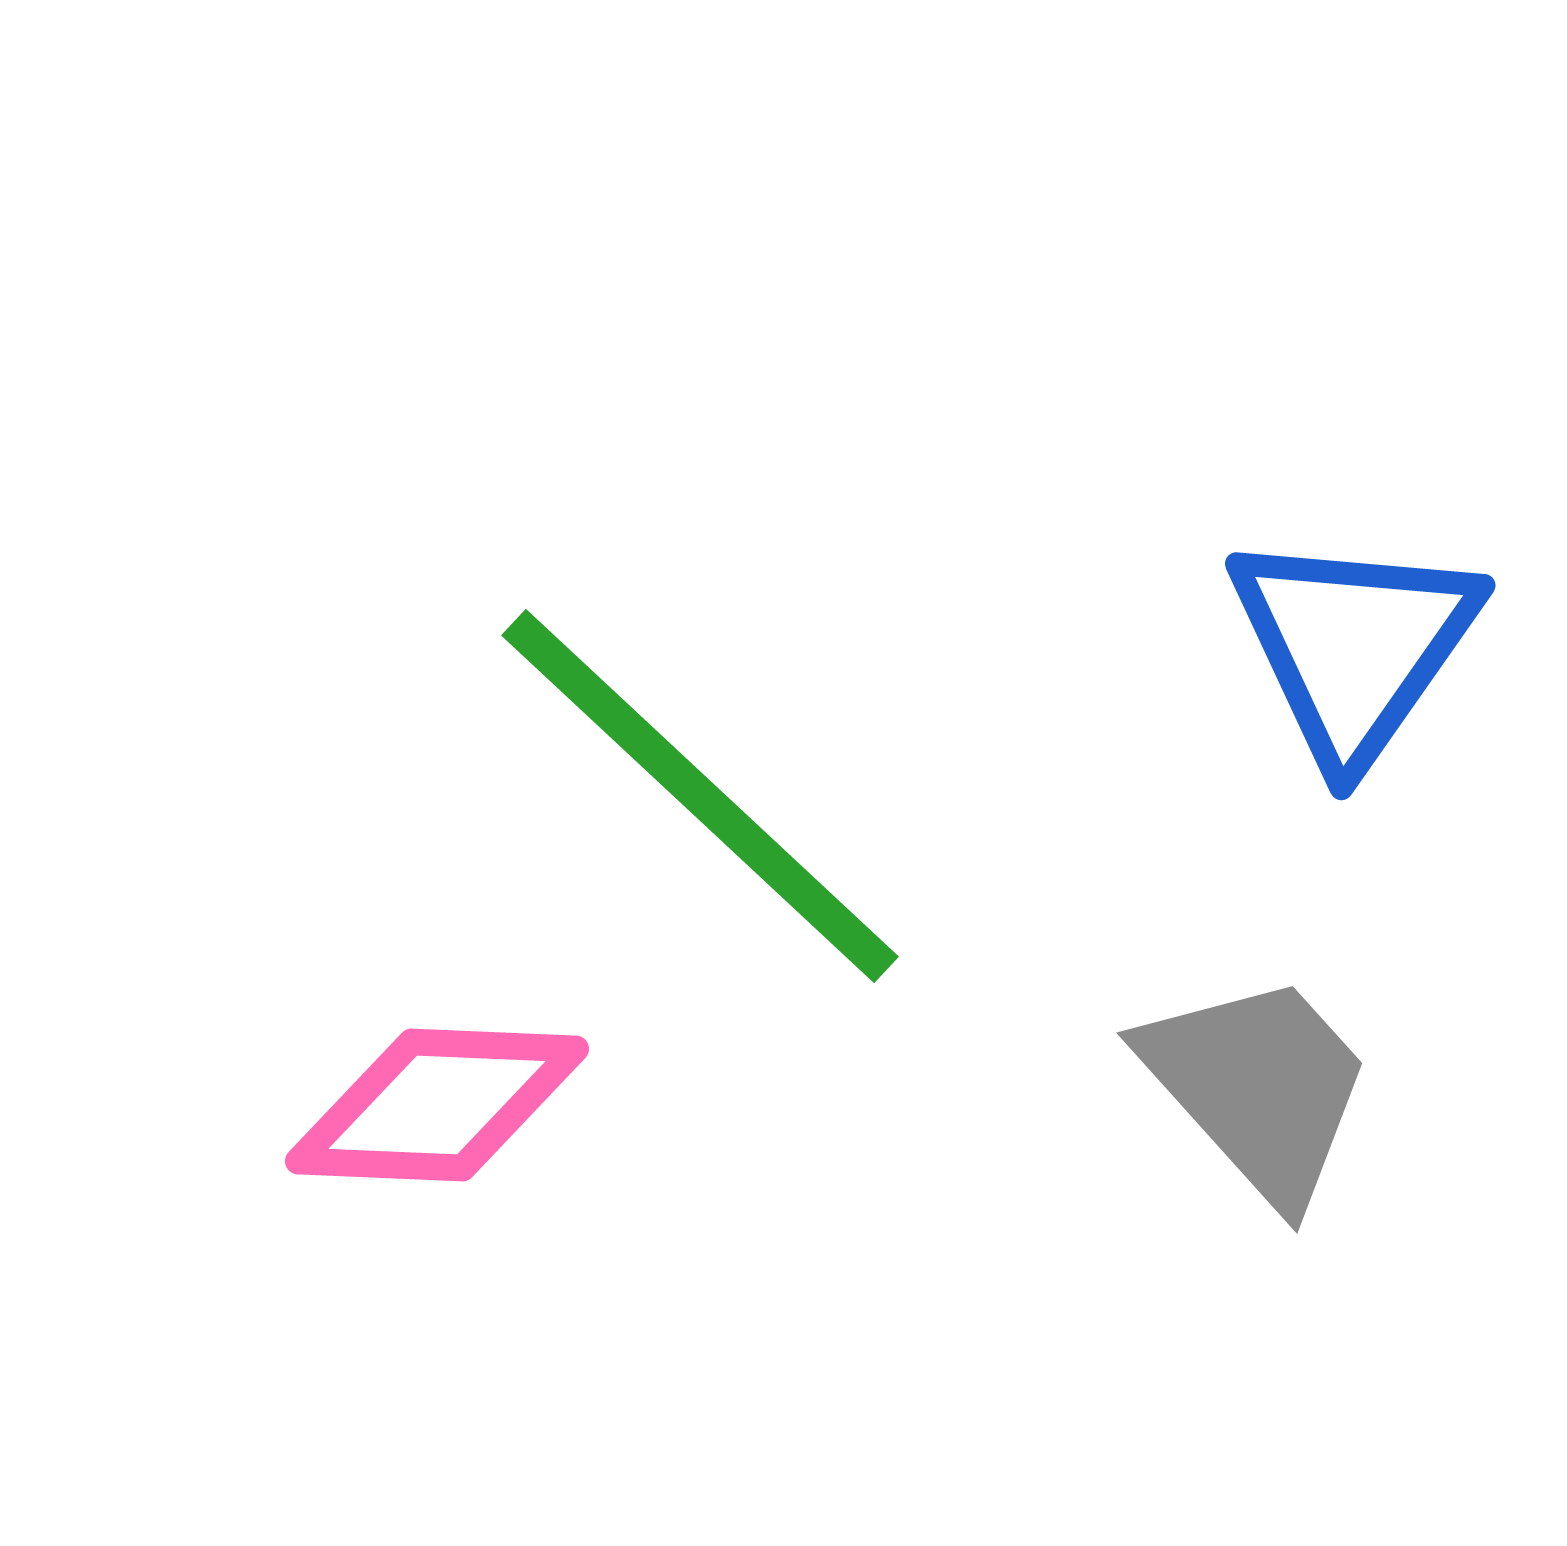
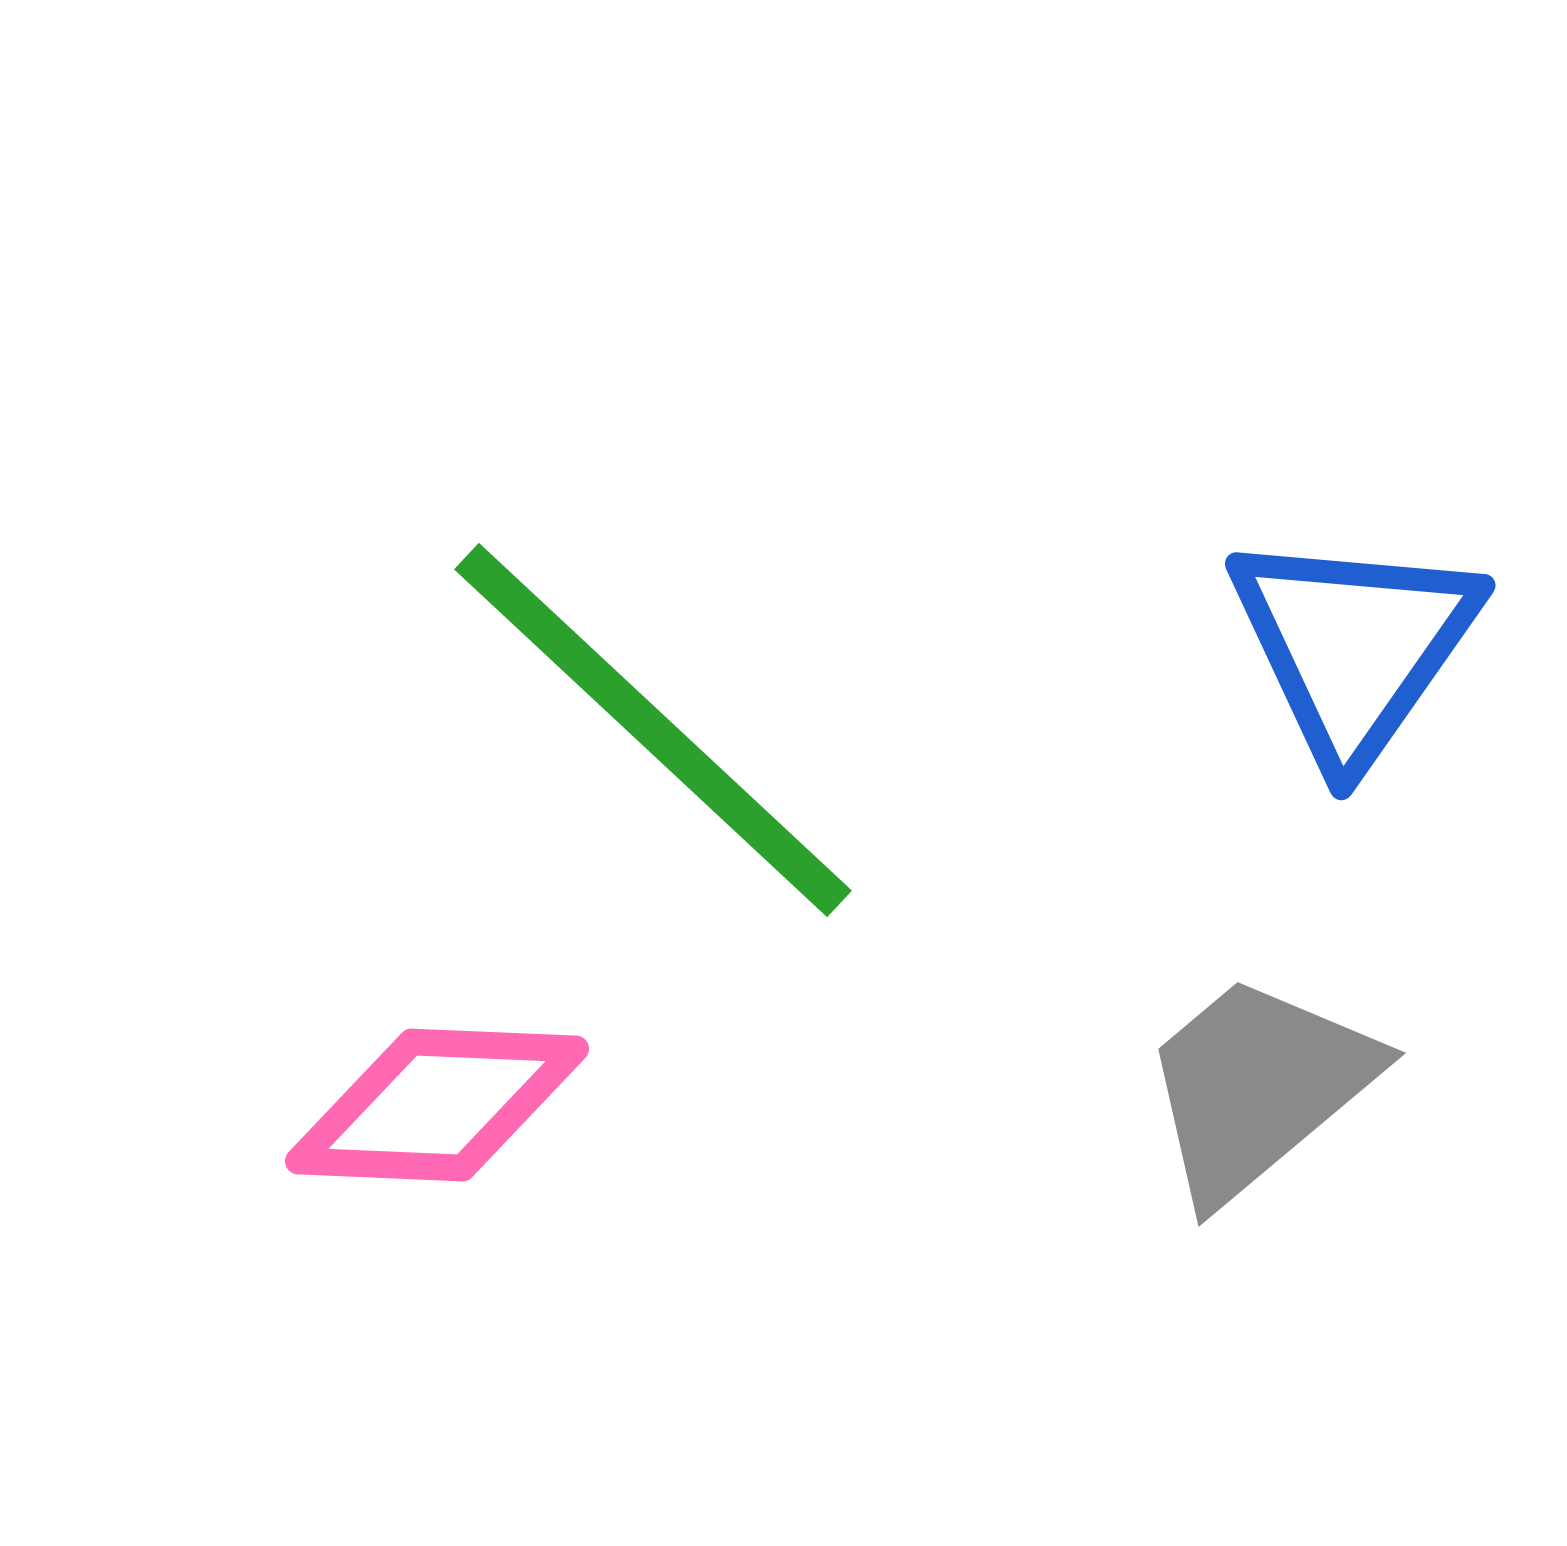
green line: moved 47 px left, 66 px up
gray trapezoid: rotated 88 degrees counterclockwise
